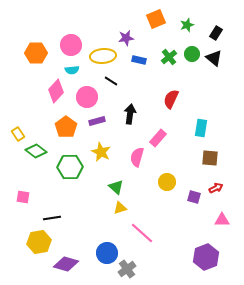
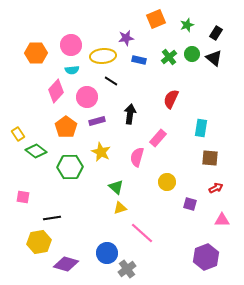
purple square at (194, 197): moved 4 px left, 7 px down
